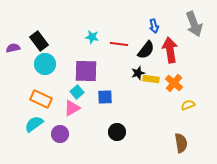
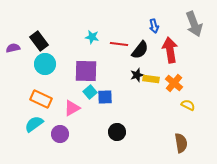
black semicircle: moved 6 px left
black star: moved 1 px left, 2 px down
cyan square: moved 13 px right
yellow semicircle: rotated 48 degrees clockwise
